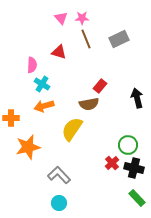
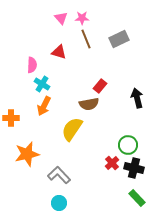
orange arrow: rotated 48 degrees counterclockwise
orange star: moved 1 px left, 7 px down
